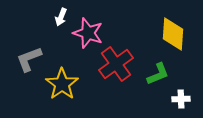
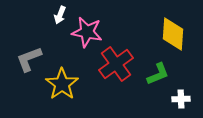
white arrow: moved 1 px left, 2 px up
pink star: moved 1 px left, 1 px up; rotated 8 degrees counterclockwise
